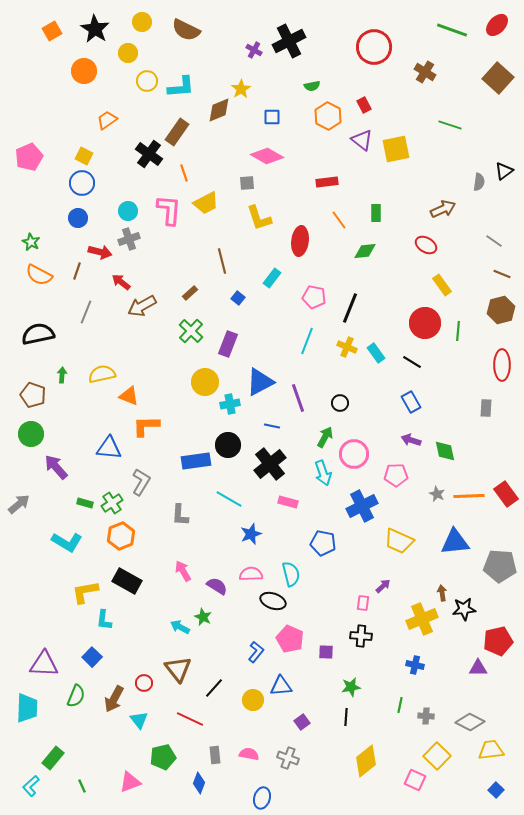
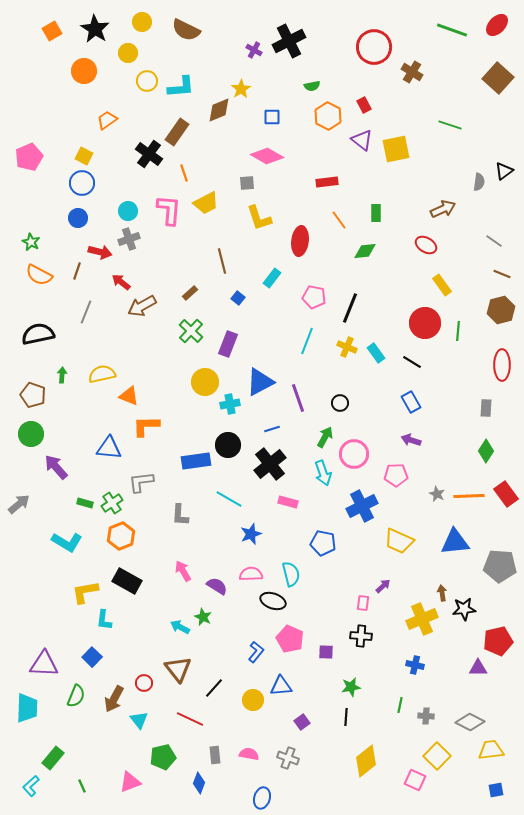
brown cross at (425, 72): moved 13 px left
blue line at (272, 426): moved 3 px down; rotated 28 degrees counterclockwise
green diamond at (445, 451): moved 41 px right; rotated 45 degrees clockwise
gray L-shape at (141, 482): rotated 128 degrees counterclockwise
blue square at (496, 790): rotated 35 degrees clockwise
